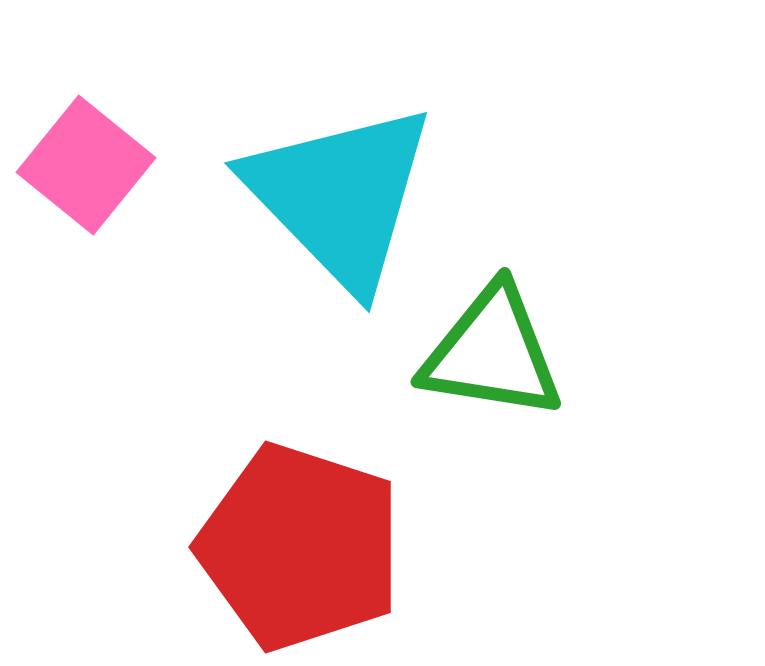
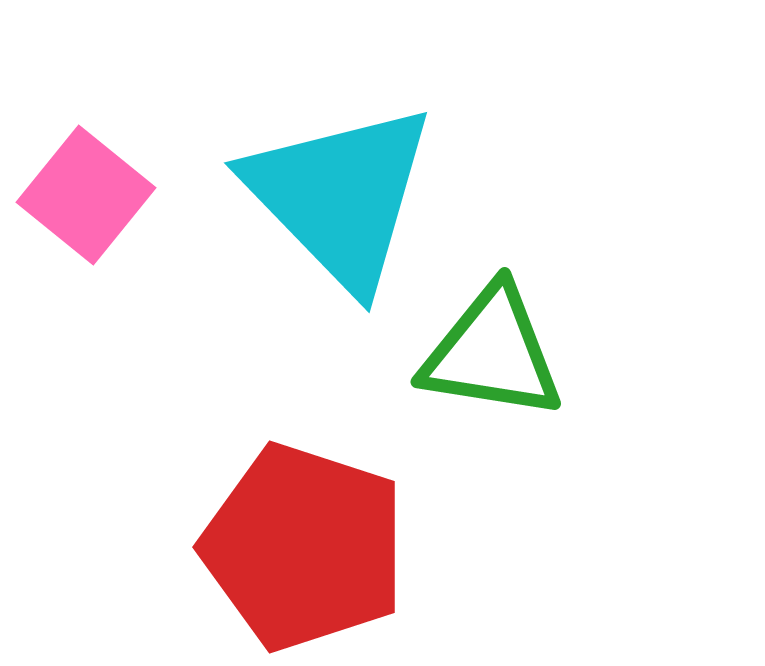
pink square: moved 30 px down
red pentagon: moved 4 px right
